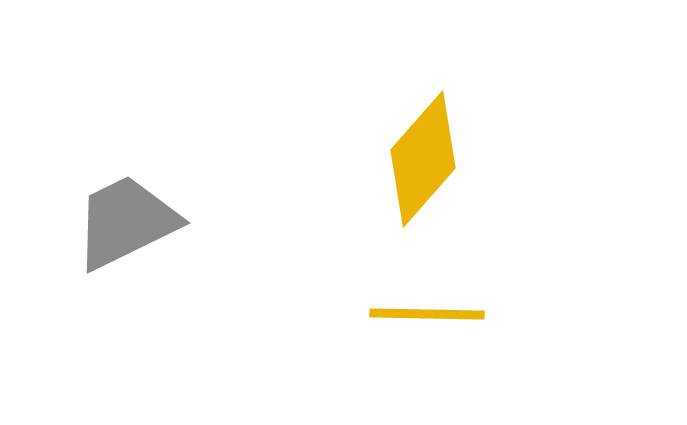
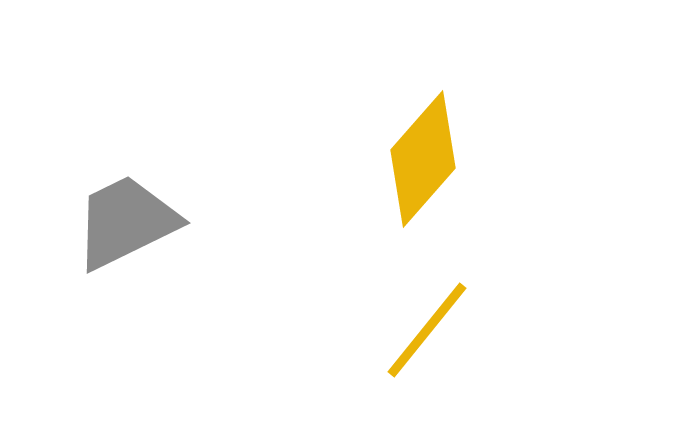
yellow line: moved 16 px down; rotated 52 degrees counterclockwise
